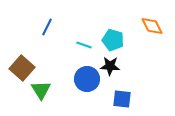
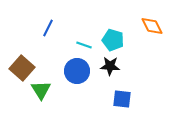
blue line: moved 1 px right, 1 px down
blue circle: moved 10 px left, 8 px up
